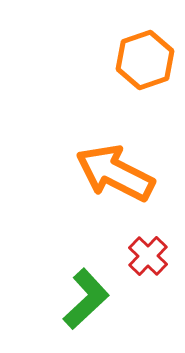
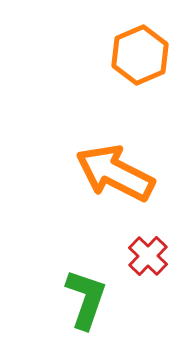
orange hexagon: moved 5 px left, 5 px up; rotated 4 degrees counterclockwise
green L-shape: rotated 28 degrees counterclockwise
